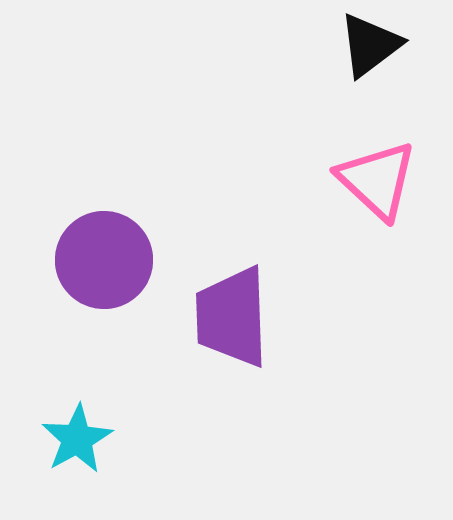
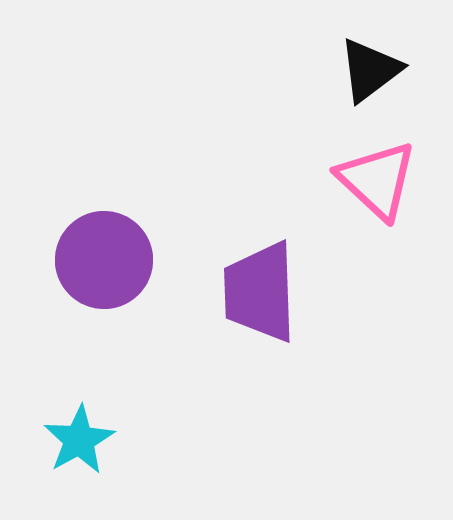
black triangle: moved 25 px down
purple trapezoid: moved 28 px right, 25 px up
cyan star: moved 2 px right, 1 px down
